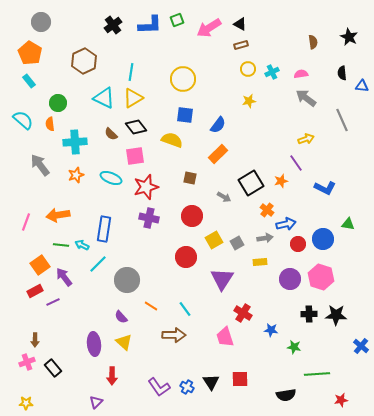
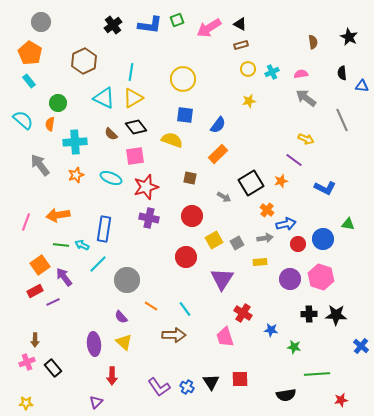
blue L-shape at (150, 25): rotated 10 degrees clockwise
orange semicircle at (50, 124): rotated 16 degrees clockwise
yellow arrow at (306, 139): rotated 42 degrees clockwise
purple line at (296, 163): moved 2 px left, 3 px up; rotated 18 degrees counterclockwise
